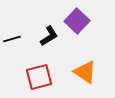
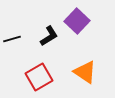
red square: rotated 16 degrees counterclockwise
